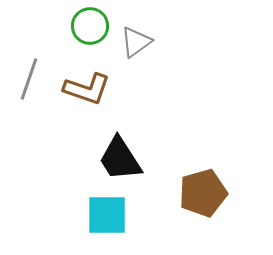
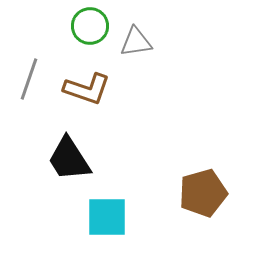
gray triangle: rotated 28 degrees clockwise
black trapezoid: moved 51 px left
cyan square: moved 2 px down
